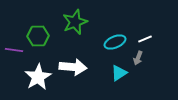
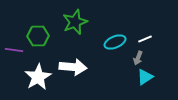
cyan triangle: moved 26 px right, 4 px down
